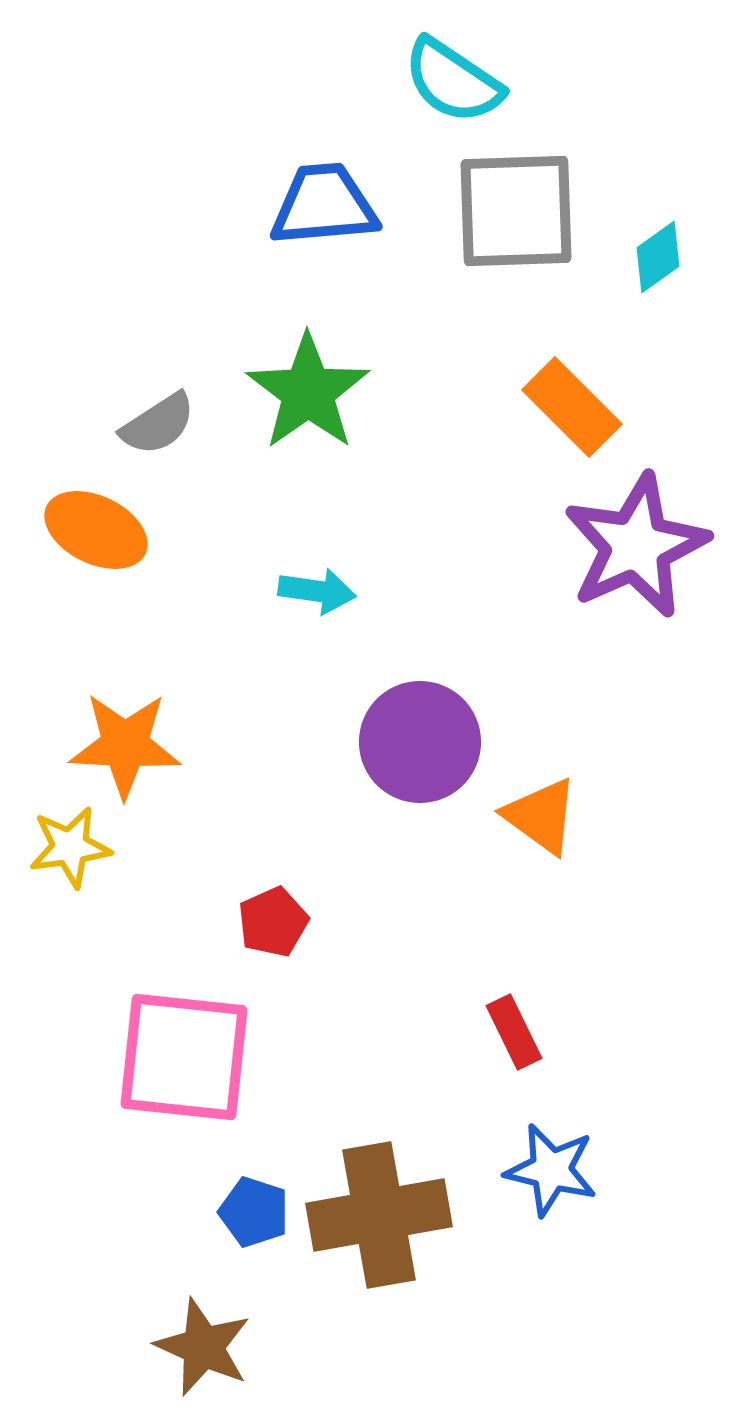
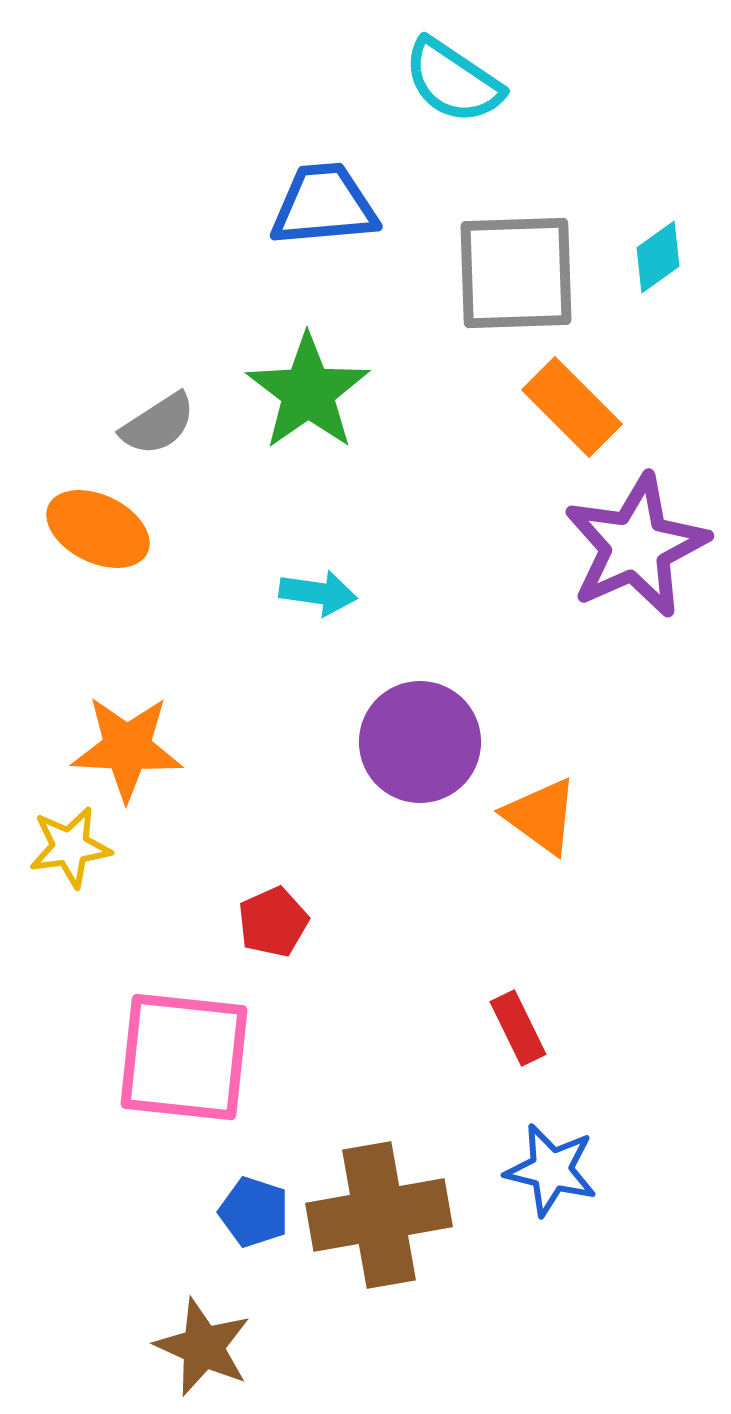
gray square: moved 62 px down
orange ellipse: moved 2 px right, 1 px up
cyan arrow: moved 1 px right, 2 px down
orange star: moved 2 px right, 3 px down
red rectangle: moved 4 px right, 4 px up
